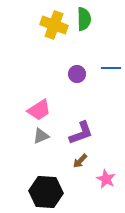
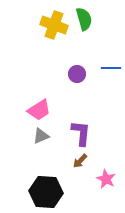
green semicircle: rotated 15 degrees counterclockwise
purple L-shape: rotated 64 degrees counterclockwise
